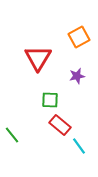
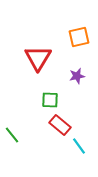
orange square: rotated 15 degrees clockwise
